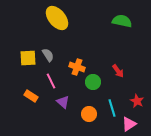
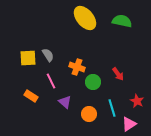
yellow ellipse: moved 28 px right
red arrow: moved 3 px down
purple triangle: moved 2 px right
